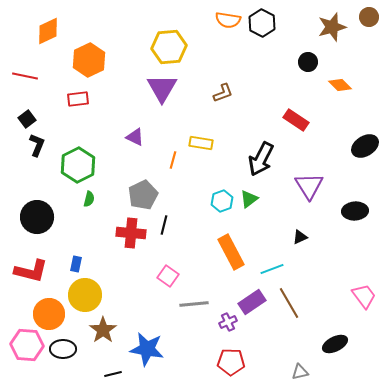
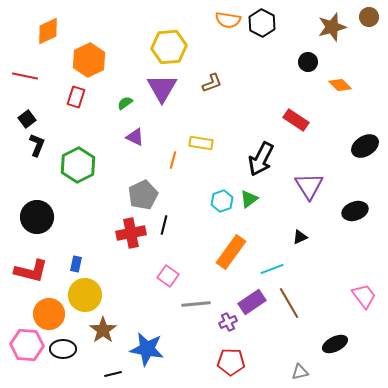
brown L-shape at (223, 93): moved 11 px left, 10 px up
red rectangle at (78, 99): moved 2 px left, 2 px up; rotated 65 degrees counterclockwise
green semicircle at (89, 199): moved 36 px right, 96 px up; rotated 140 degrees counterclockwise
black ellipse at (355, 211): rotated 15 degrees counterclockwise
red cross at (131, 233): rotated 16 degrees counterclockwise
orange rectangle at (231, 252): rotated 64 degrees clockwise
gray line at (194, 304): moved 2 px right
